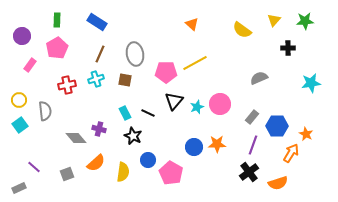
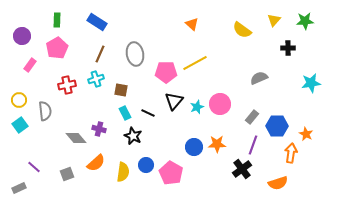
brown square at (125, 80): moved 4 px left, 10 px down
orange arrow at (291, 153): rotated 24 degrees counterclockwise
blue circle at (148, 160): moved 2 px left, 5 px down
black cross at (249, 172): moved 7 px left, 3 px up
